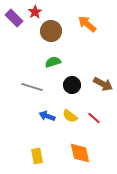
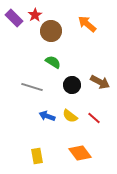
red star: moved 3 px down
green semicircle: rotated 49 degrees clockwise
brown arrow: moved 3 px left, 2 px up
orange diamond: rotated 25 degrees counterclockwise
